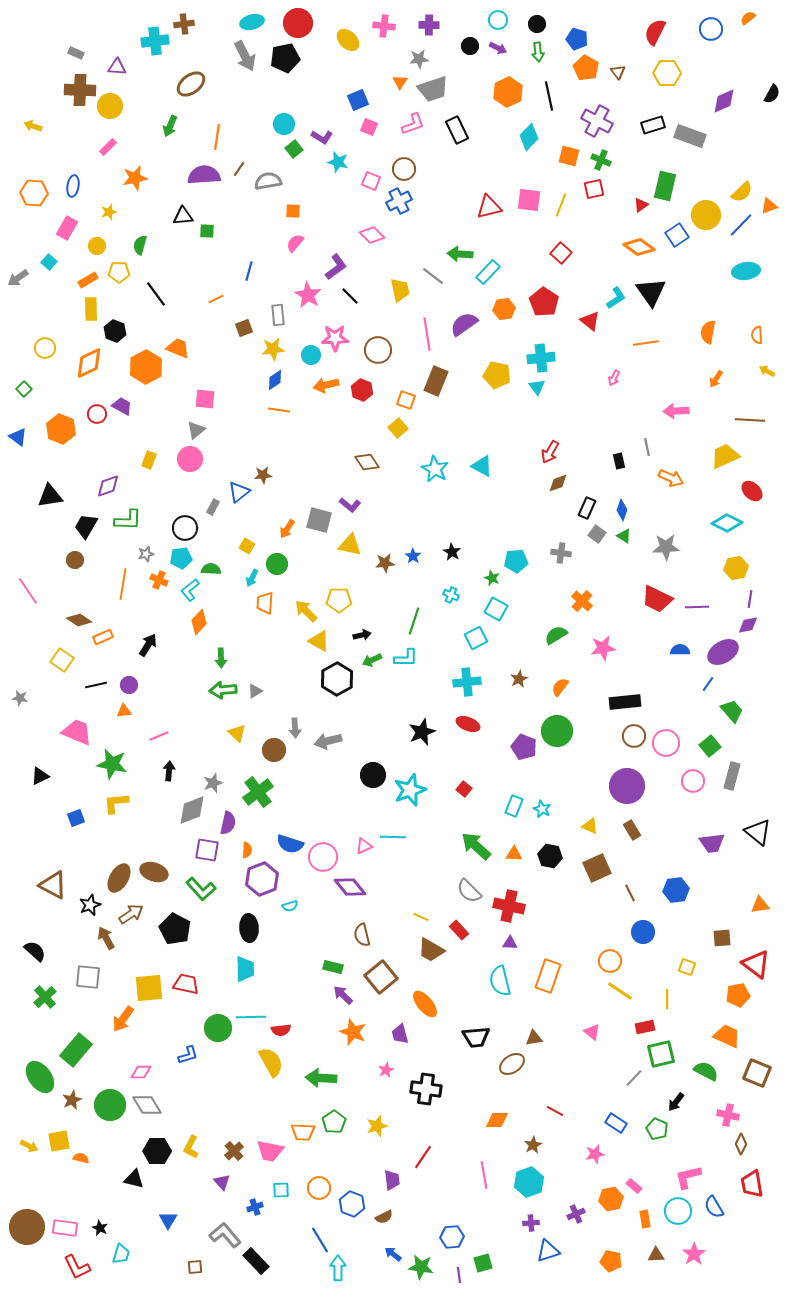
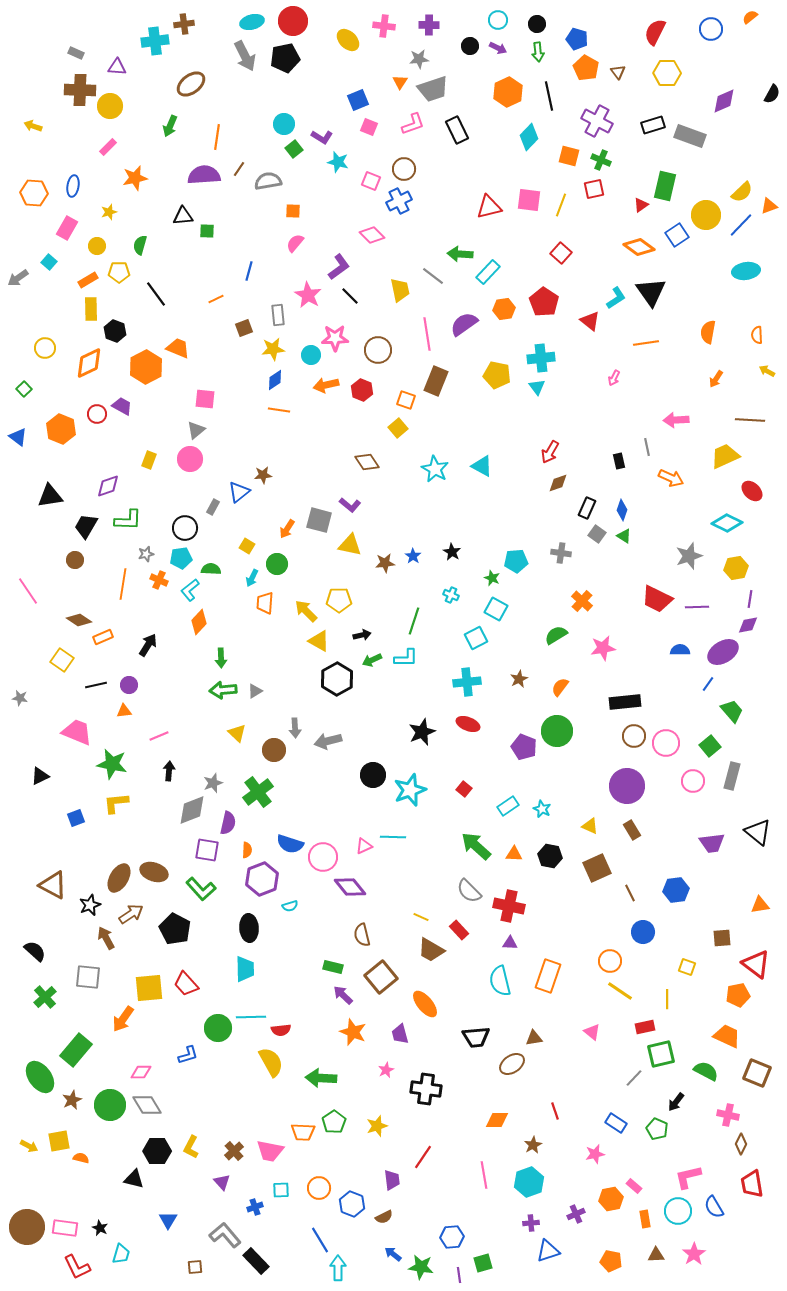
orange semicircle at (748, 18): moved 2 px right, 1 px up
red circle at (298, 23): moved 5 px left, 2 px up
purple L-shape at (336, 267): moved 3 px right
pink arrow at (676, 411): moved 9 px down
gray star at (666, 547): moved 23 px right, 9 px down; rotated 16 degrees counterclockwise
cyan rectangle at (514, 806): moved 6 px left; rotated 35 degrees clockwise
red trapezoid at (186, 984): rotated 144 degrees counterclockwise
red line at (555, 1111): rotated 42 degrees clockwise
